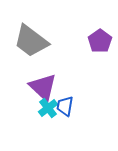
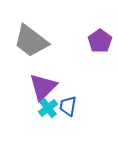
purple triangle: rotated 32 degrees clockwise
blue trapezoid: moved 3 px right
